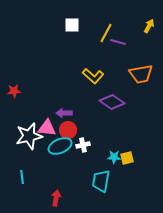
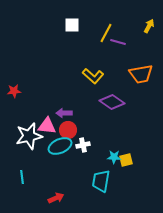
pink triangle: moved 2 px up
yellow square: moved 1 px left, 2 px down
red arrow: rotated 56 degrees clockwise
